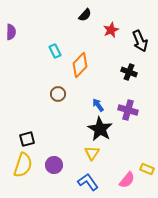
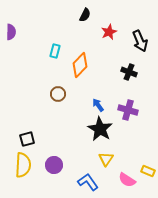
black semicircle: rotated 16 degrees counterclockwise
red star: moved 2 px left, 2 px down
cyan rectangle: rotated 40 degrees clockwise
yellow triangle: moved 14 px right, 6 px down
yellow semicircle: rotated 15 degrees counterclockwise
yellow rectangle: moved 1 px right, 2 px down
pink semicircle: rotated 84 degrees clockwise
